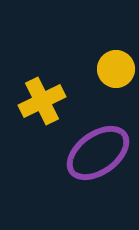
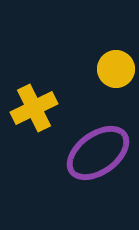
yellow cross: moved 8 px left, 7 px down
